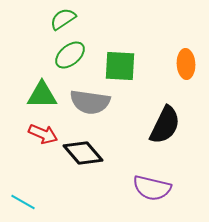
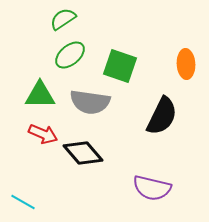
green square: rotated 16 degrees clockwise
green triangle: moved 2 px left
black semicircle: moved 3 px left, 9 px up
